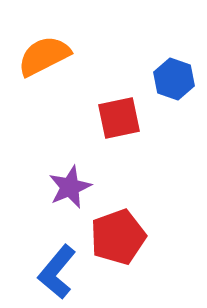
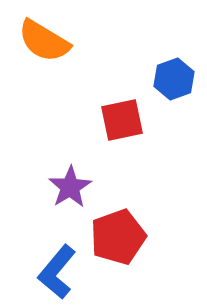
orange semicircle: moved 15 px up; rotated 122 degrees counterclockwise
blue hexagon: rotated 21 degrees clockwise
red square: moved 3 px right, 2 px down
purple star: rotated 9 degrees counterclockwise
